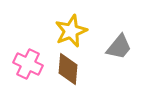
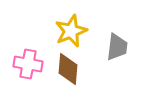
gray trapezoid: moved 2 px left; rotated 32 degrees counterclockwise
pink cross: rotated 16 degrees counterclockwise
